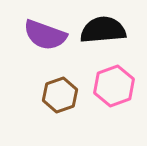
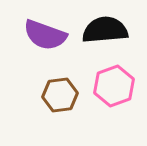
black semicircle: moved 2 px right
brown hexagon: rotated 12 degrees clockwise
